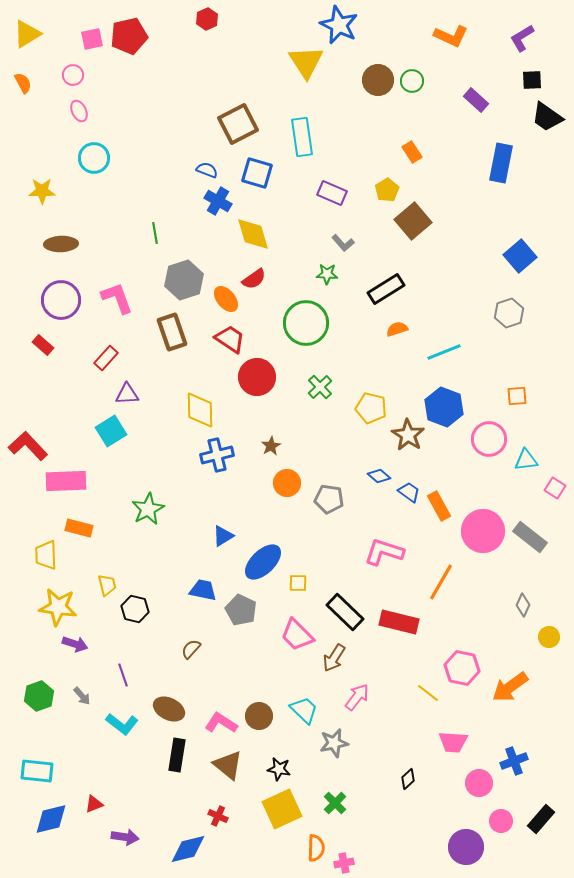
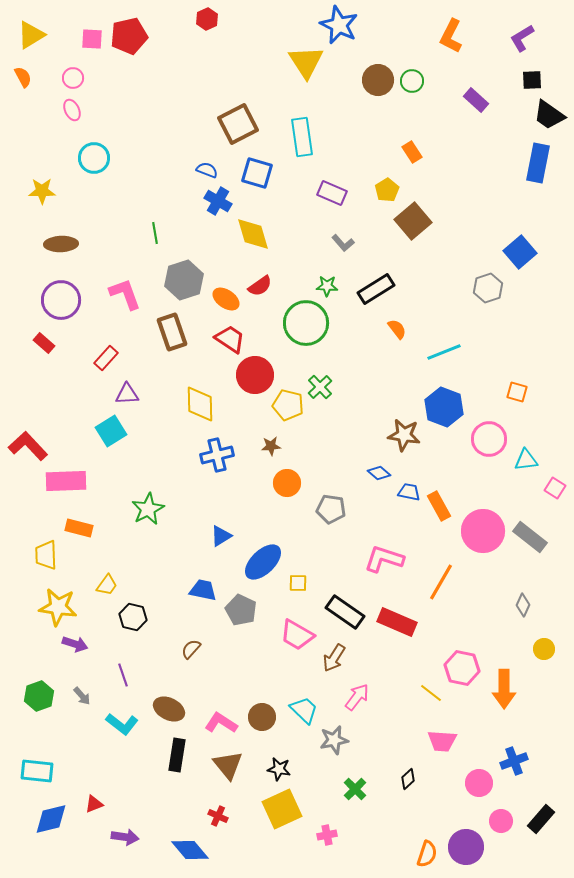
yellow triangle at (27, 34): moved 4 px right, 1 px down
orange L-shape at (451, 36): rotated 92 degrees clockwise
pink square at (92, 39): rotated 15 degrees clockwise
pink circle at (73, 75): moved 3 px down
orange semicircle at (23, 83): moved 6 px up
pink ellipse at (79, 111): moved 7 px left, 1 px up
black trapezoid at (547, 117): moved 2 px right, 2 px up
blue rectangle at (501, 163): moved 37 px right
blue square at (520, 256): moved 4 px up
green star at (327, 274): moved 12 px down
red semicircle at (254, 279): moved 6 px right, 7 px down
black rectangle at (386, 289): moved 10 px left
pink L-shape at (117, 298): moved 8 px right, 4 px up
orange ellipse at (226, 299): rotated 16 degrees counterclockwise
gray hexagon at (509, 313): moved 21 px left, 25 px up
orange semicircle at (397, 329): rotated 70 degrees clockwise
red rectangle at (43, 345): moved 1 px right, 2 px up
red circle at (257, 377): moved 2 px left, 2 px up
orange square at (517, 396): moved 4 px up; rotated 20 degrees clockwise
yellow pentagon at (371, 408): moved 83 px left, 3 px up
yellow diamond at (200, 410): moved 6 px up
brown star at (408, 435): moved 4 px left; rotated 24 degrees counterclockwise
brown star at (271, 446): rotated 24 degrees clockwise
blue diamond at (379, 476): moved 3 px up
blue trapezoid at (409, 492): rotated 25 degrees counterclockwise
gray pentagon at (329, 499): moved 2 px right, 10 px down
blue triangle at (223, 536): moved 2 px left
pink L-shape at (384, 552): moved 7 px down
yellow trapezoid at (107, 585): rotated 50 degrees clockwise
black hexagon at (135, 609): moved 2 px left, 8 px down
black rectangle at (345, 612): rotated 9 degrees counterclockwise
red rectangle at (399, 622): moved 2 px left; rotated 9 degrees clockwise
pink trapezoid at (297, 635): rotated 15 degrees counterclockwise
yellow circle at (549, 637): moved 5 px left, 12 px down
orange arrow at (510, 687): moved 6 px left, 2 px down; rotated 54 degrees counterclockwise
yellow line at (428, 693): moved 3 px right
brown circle at (259, 716): moved 3 px right, 1 px down
pink trapezoid at (453, 742): moved 11 px left, 1 px up
gray star at (334, 743): moved 3 px up
brown triangle at (228, 765): rotated 12 degrees clockwise
green cross at (335, 803): moved 20 px right, 14 px up
orange semicircle at (316, 848): moved 111 px right, 6 px down; rotated 16 degrees clockwise
blue diamond at (188, 849): moved 2 px right, 1 px down; rotated 63 degrees clockwise
pink cross at (344, 863): moved 17 px left, 28 px up
